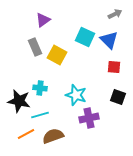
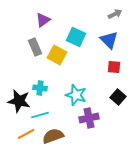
cyan square: moved 9 px left
black square: rotated 21 degrees clockwise
